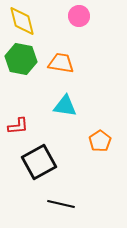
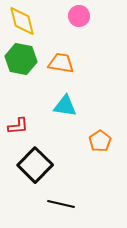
black square: moved 4 px left, 3 px down; rotated 16 degrees counterclockwise
